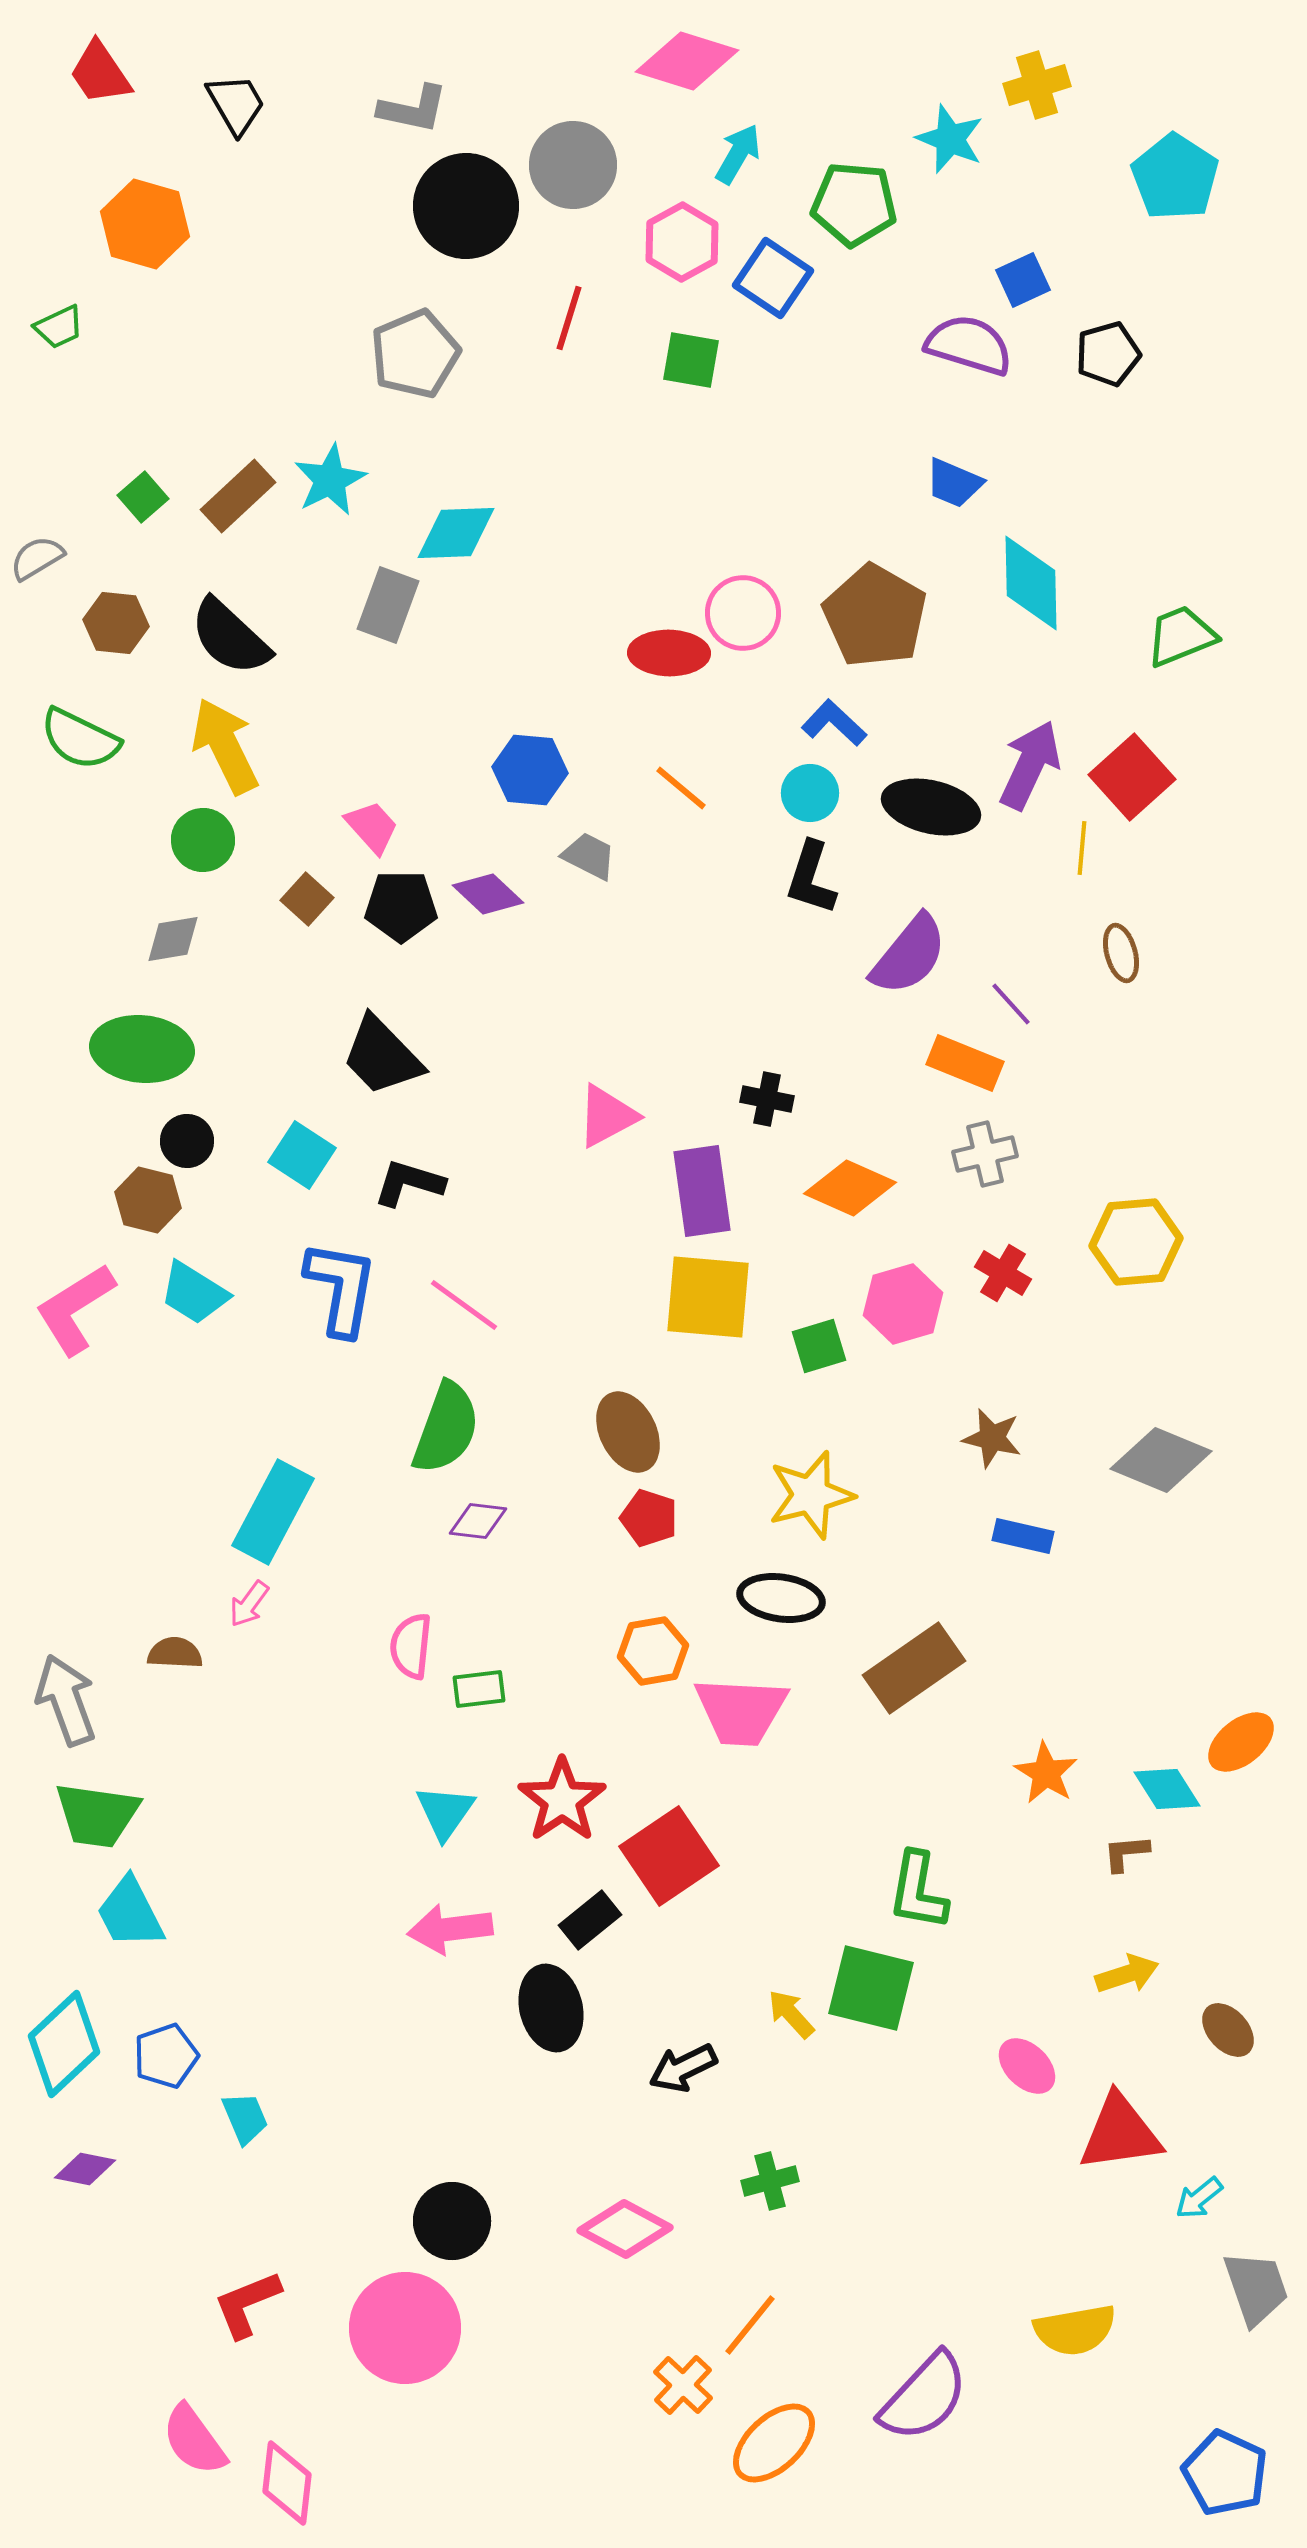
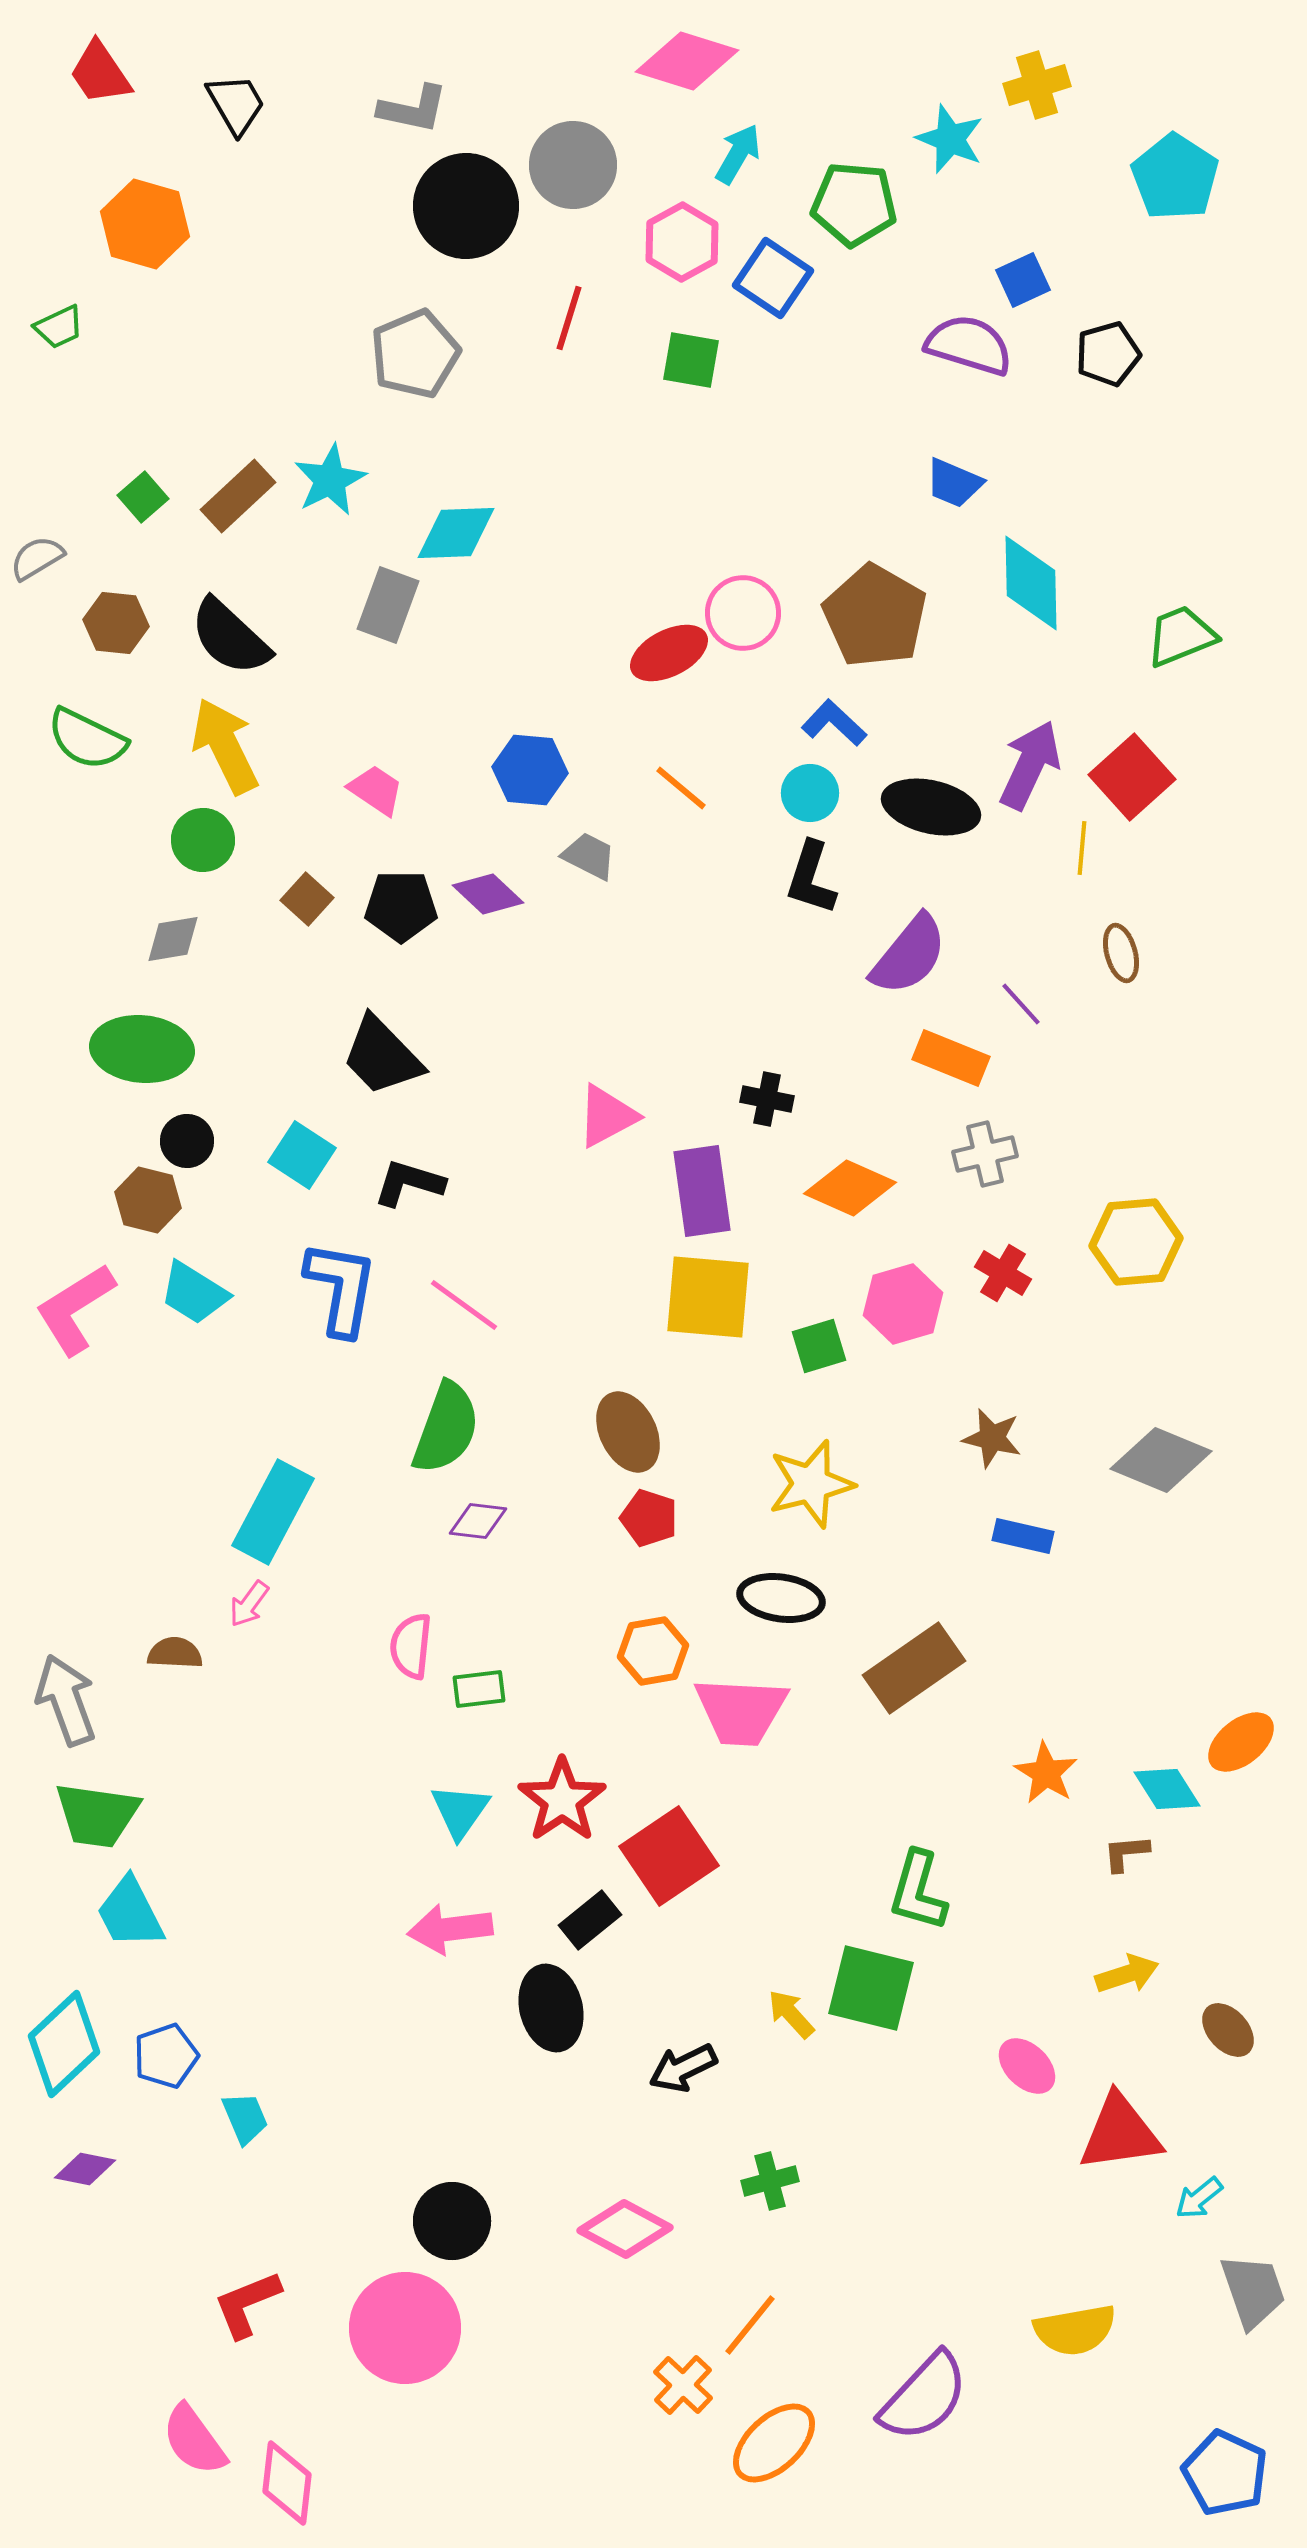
red ellipse at (669, 653): rotated 28 degrees counterclockwise
green semicircle at (80, 739): moved 7 px right
pink trapezoid at (372, 827): moved 4 px right, 37 px up; rotated 14 degrees counterclockwise
purple line at (1011, 1004): moved 10 px right
orange rectangle at (965, 1063): moved 14 px left, 5 px up
yellow star at (811, 1495): moved 11 px up
cyan triangle at (445, 1812): moved 15 px right, 1 px up
green L-shape at (918, 1891): rotated 6 degrees clockwise
gray trapezoid at (1256, 2288): moved 3 px left, 3 px down
